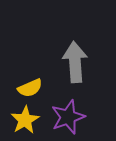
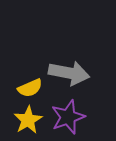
gray arrow: moved 6 px left, 11 px down; rotated 105 degrees clockwise
yellow star: moved 3 px right
